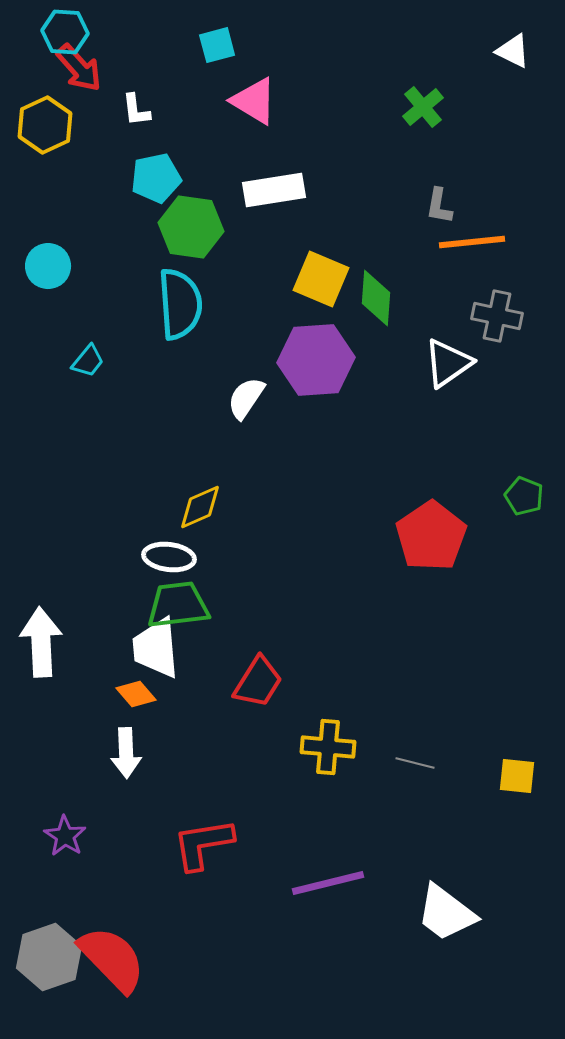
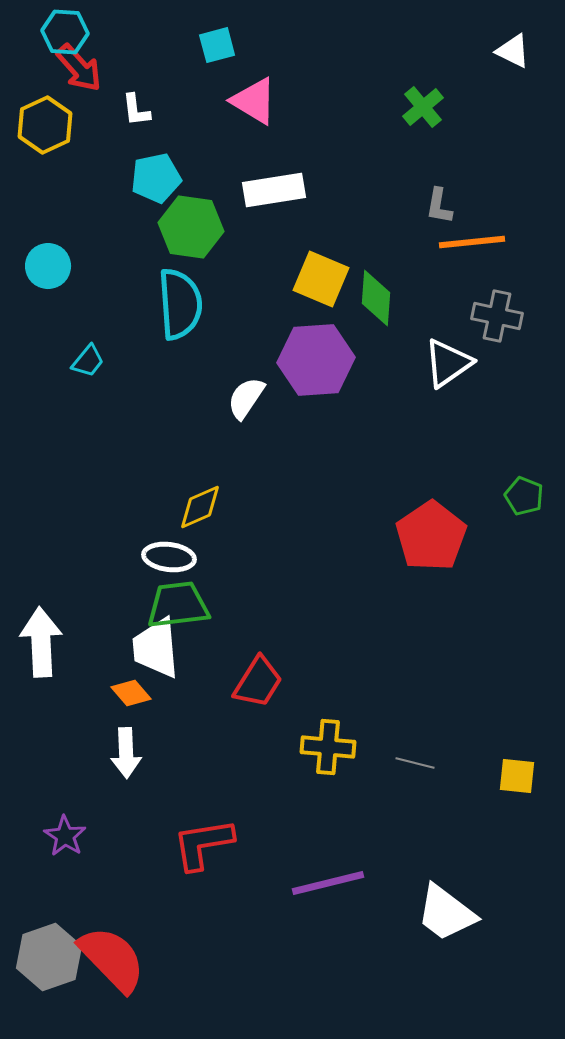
orange diamond at (136, 694): moved 5 px left, 1 px up
